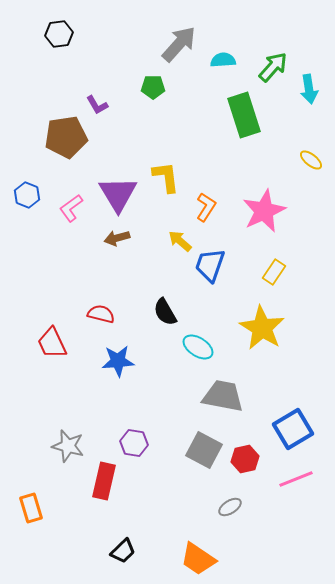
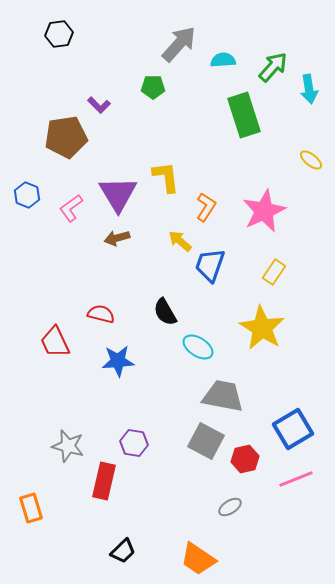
purple L-shape: moved 2 px right; rotated 15 degrees counterclockwise
red trapezoid: moved 3 px right, 1 px up
gray square: moved 2 px right, 9 px up
